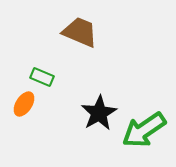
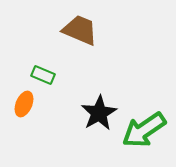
brown trapezoid: moved 2 px up
green rectangle: moved 1 px right, 2 px up
orange ellipse: rotated 10 degrees counterclockwise
